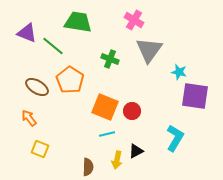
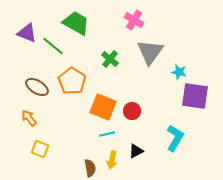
green trapezoid: moved 2 px left, 1 px down; rotated 20 degrees clockwise
gray triangle: moved 1 px right, 2 px down
green cross: rotated 18 degrees clockwise
orange pentagon: moved 2 px right, 1 px down
orange square: moved 2 px left
yellow arrow: moved 5 px left
brown semicircle: moved 2 px right, 1 px down; rotated 12 degrees counterclockwise
